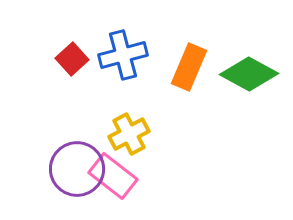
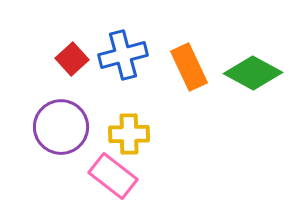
orange rectangle: rotated 48 degrees counterclockwise
green diamond: moved 4 px right, 1 px up
yellow cross: rotated 27 degrees clockwise
purple circle: moved 16 px left, 42 px up
